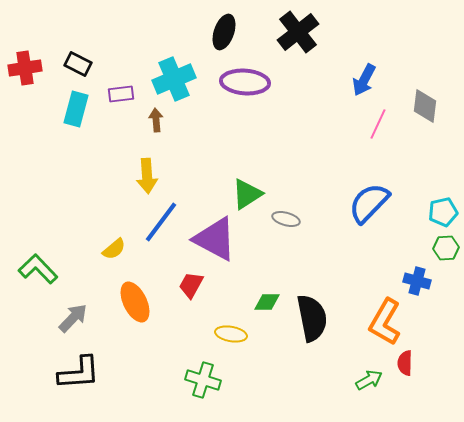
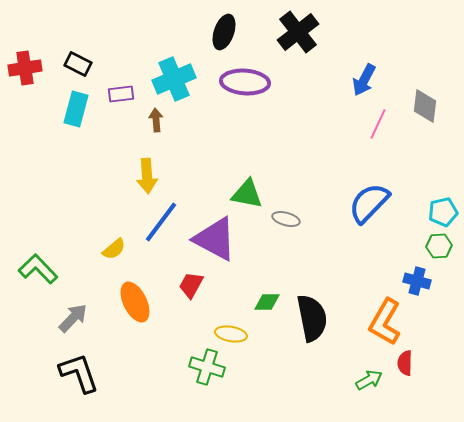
green triangle: rotated 44 degrees clockwise
green hexagon: moved 7 px left, 2 px up
black L-shape: rotated 105 degrees counterclockwise
green cross: moved 4 px right, 13 px up
